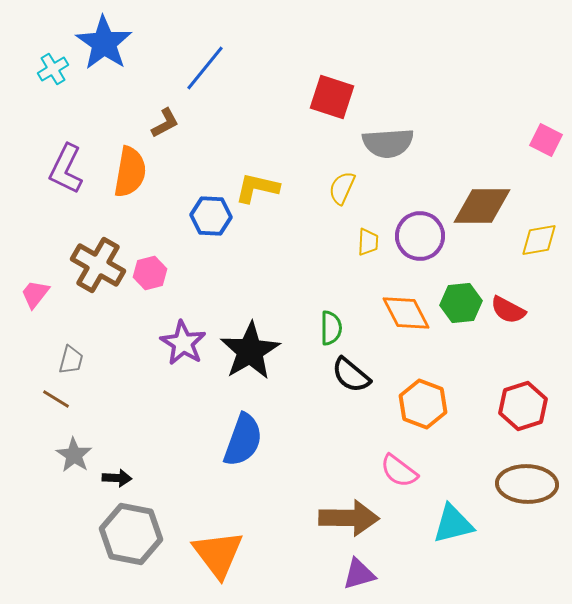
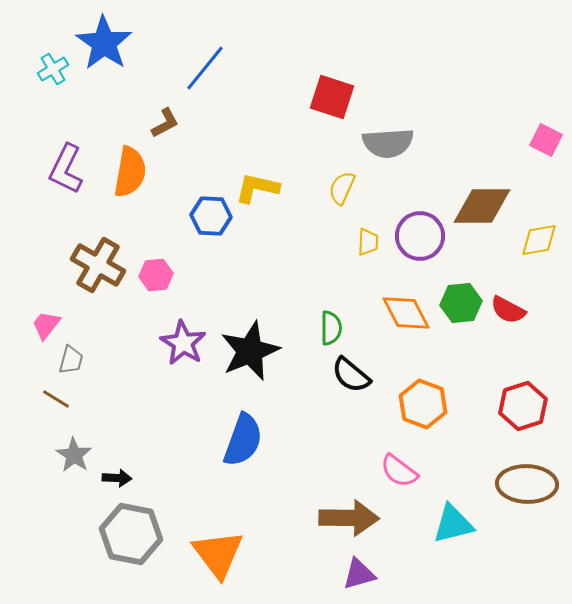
pink hexagon: moved 6 px right, 2 px down; rotated 8 degrees clockwise
pink trapezoid: moved 11 px right, 31 px down
black star: rotated 8 degrees clockwise
